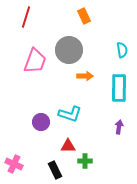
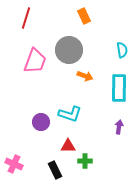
red line: moved 1 px down
orange arrow: rotated 21 degrees clockwise
